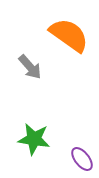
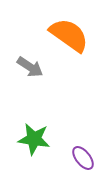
gray arrow: rotated 16 degrees counterclockwise
purple ellipse: moved 1 px right, 1 px up
